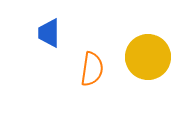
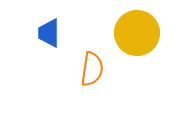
yellow circle: moved 11 px left, 24 px up
